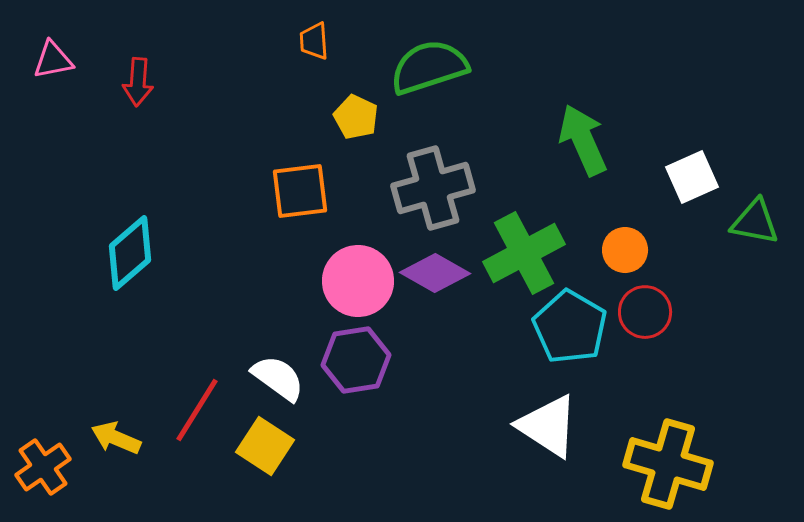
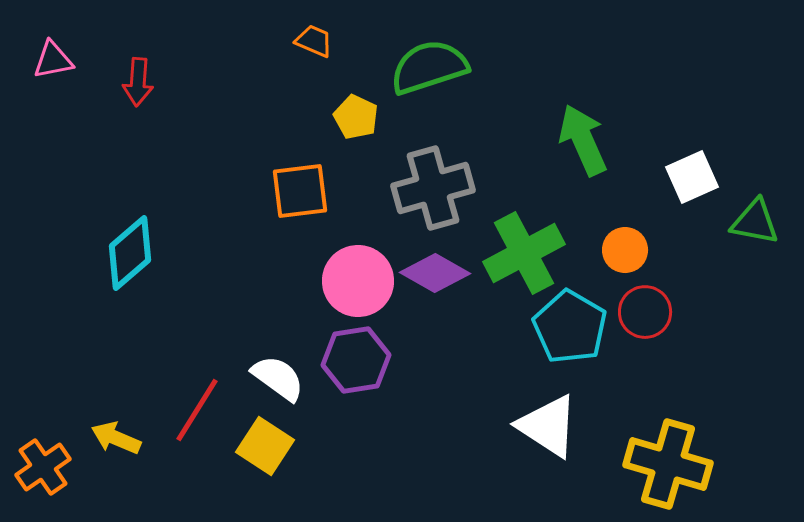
orange trapezoid: rotated 117 degrees clockwise
